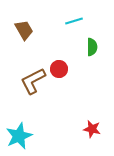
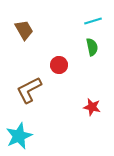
cyan line: moved 19 px right
green semicircle: rotated 12 degrees counterclockwise
red circle: moved 4 px up
brown L-shape: moved 4 px left, 9 px down
red star: moved 22 px up
